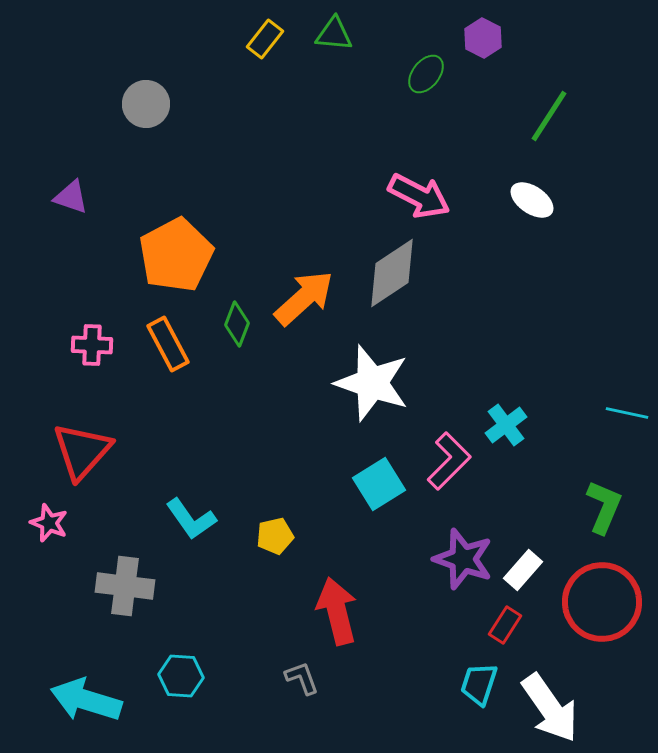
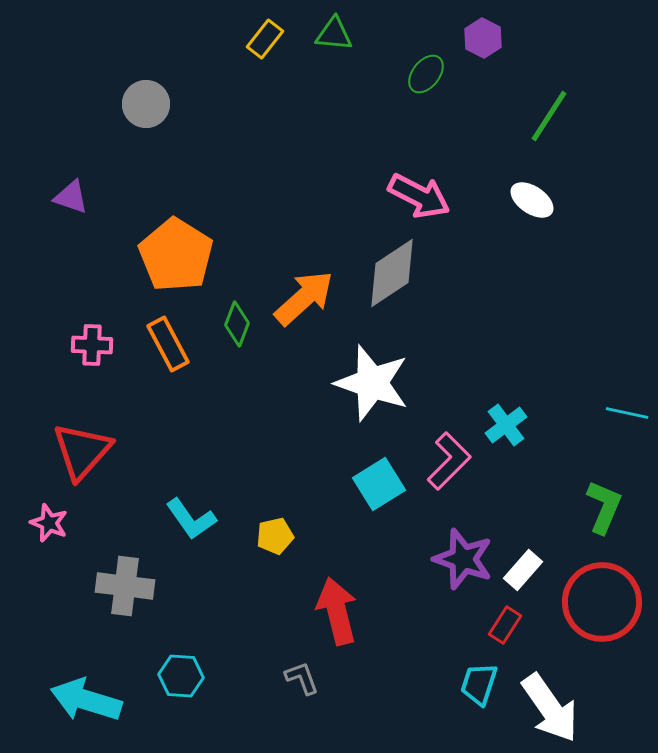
orange pentagon: rotated 12 degrees counterclockwise
